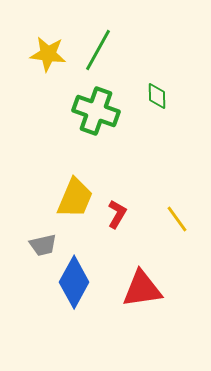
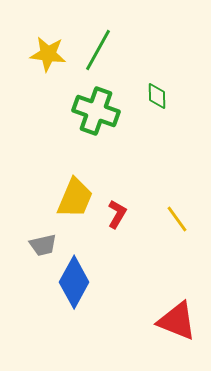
red triangle: moved 35 px right, 32 px down; rotated 30 degrees clockwise
